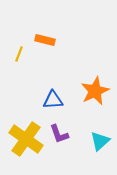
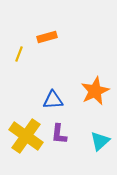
orange rectangle: moved 2 px right, 3 px up; rotated 30 degrees counterclockwise
purple L-shape: rotated 25 degrees clockwise
yellow cross: moved 3 px up
